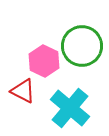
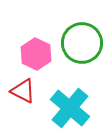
green circle: moved 3 px up
pink hexagon: moved 8 px left, 7 px up
